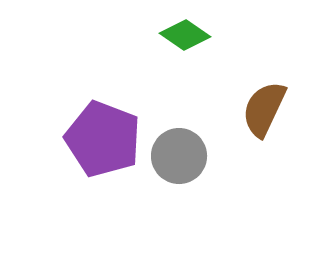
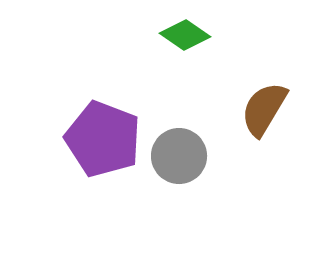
brown semicircle: rotated 6 degrees clockwise
